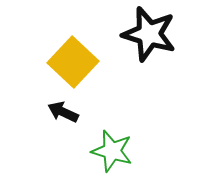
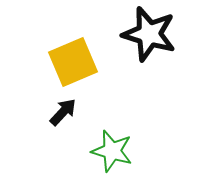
yellow square: rotated 24 degrees clockwise
black arrow: rotated 108 degrees clockwise
